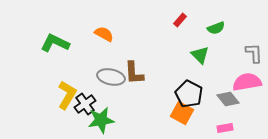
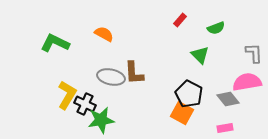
black cross: rotated 30 degrees counterclockwise
